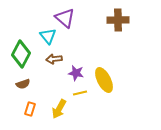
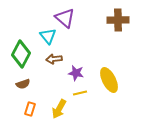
yellow ellipse: moved 5 px right
